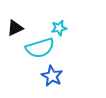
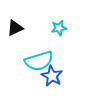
cyan semicircle: moved 1 px left, 13 px down
